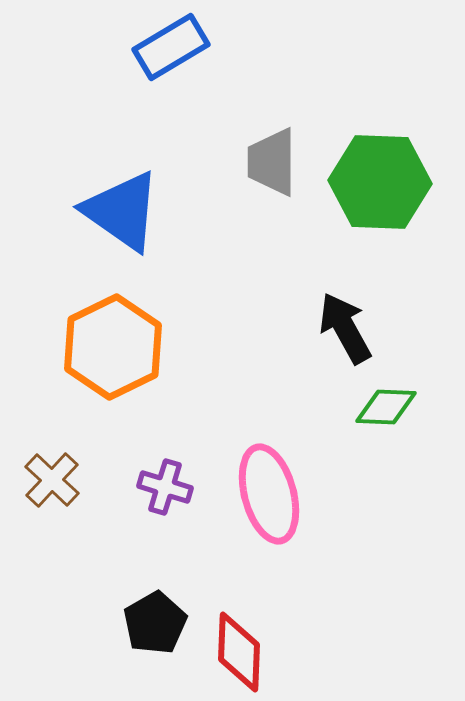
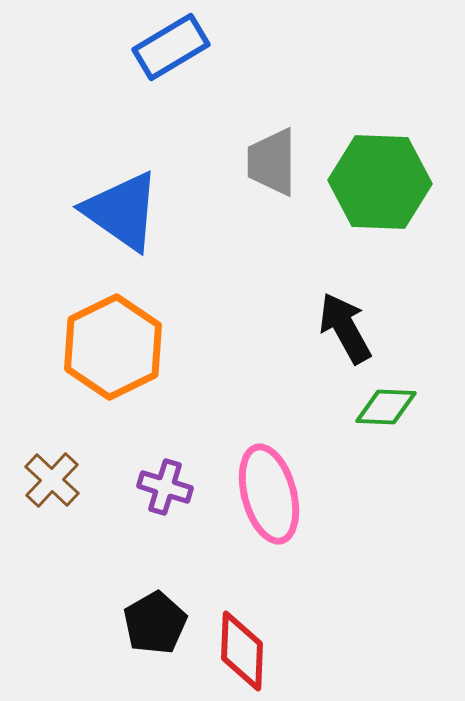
red diamond: moved 3 px right, 1 px up
